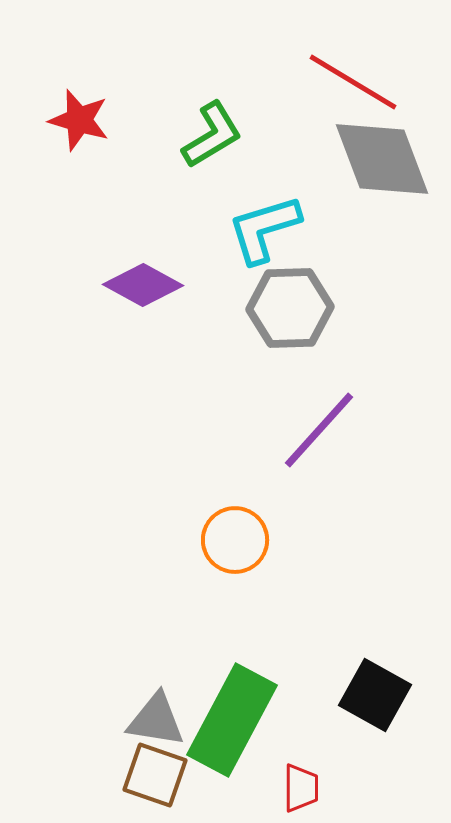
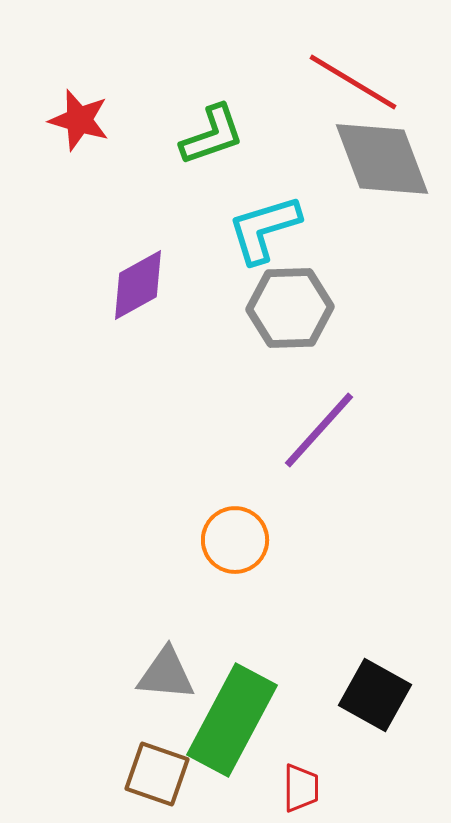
green L-shape: rotated 12 degrees clockwise
purple diamond: moved 5 px left; rotated 58 degrees counterclockwise
gray triangle: moved 10 px right, 46 px up; rotated 4 degrees counterclockwise
brown square: moved 2 px right, 1 px up
